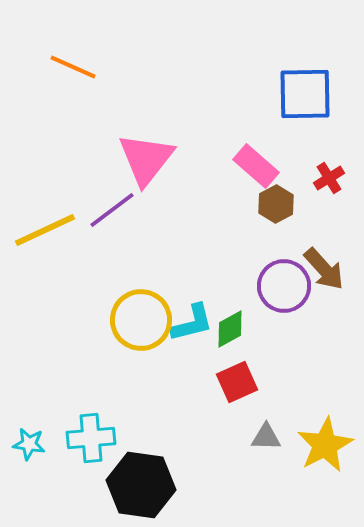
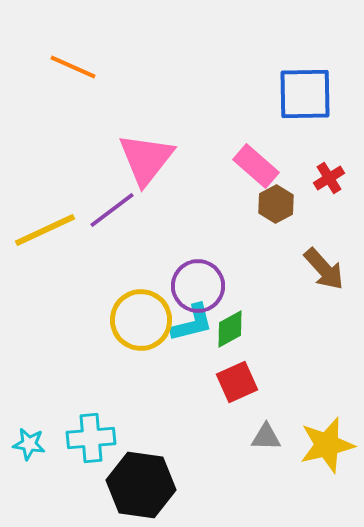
purple circle: moved 86 px left
yellow star: moved 2 px right; rotated 14 degrees clockwise
